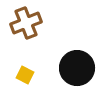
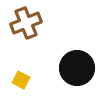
yellow square: moved 4 px left, 5 px down
